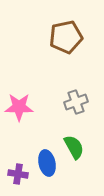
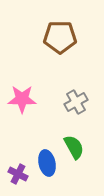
brown pentagon: moved 6 px left; rotated 12 degrees clockwise
gray cross: rotated 10 degrees counterclockwise
pink star: moved 3 px right, 8 px up
purple cross: rotated 18 degrees clockwise
